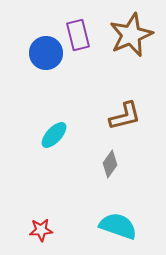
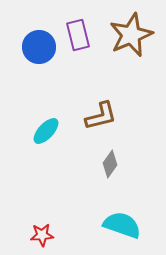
blue circle: moved 7 px left, 6 px up
brown L-shape: moved 24 px left
cyan ellipse: moved 8 px left, 4 px up
cyan semicircle: moved 4 px right, 1 px up
red star: moved 1 px right, 5 px down
